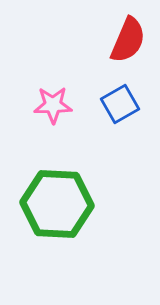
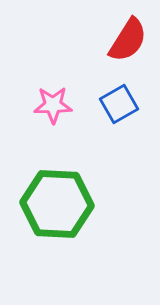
red semicircle: rotated 9 degrees clockwise
blue square: moved 1 px left
